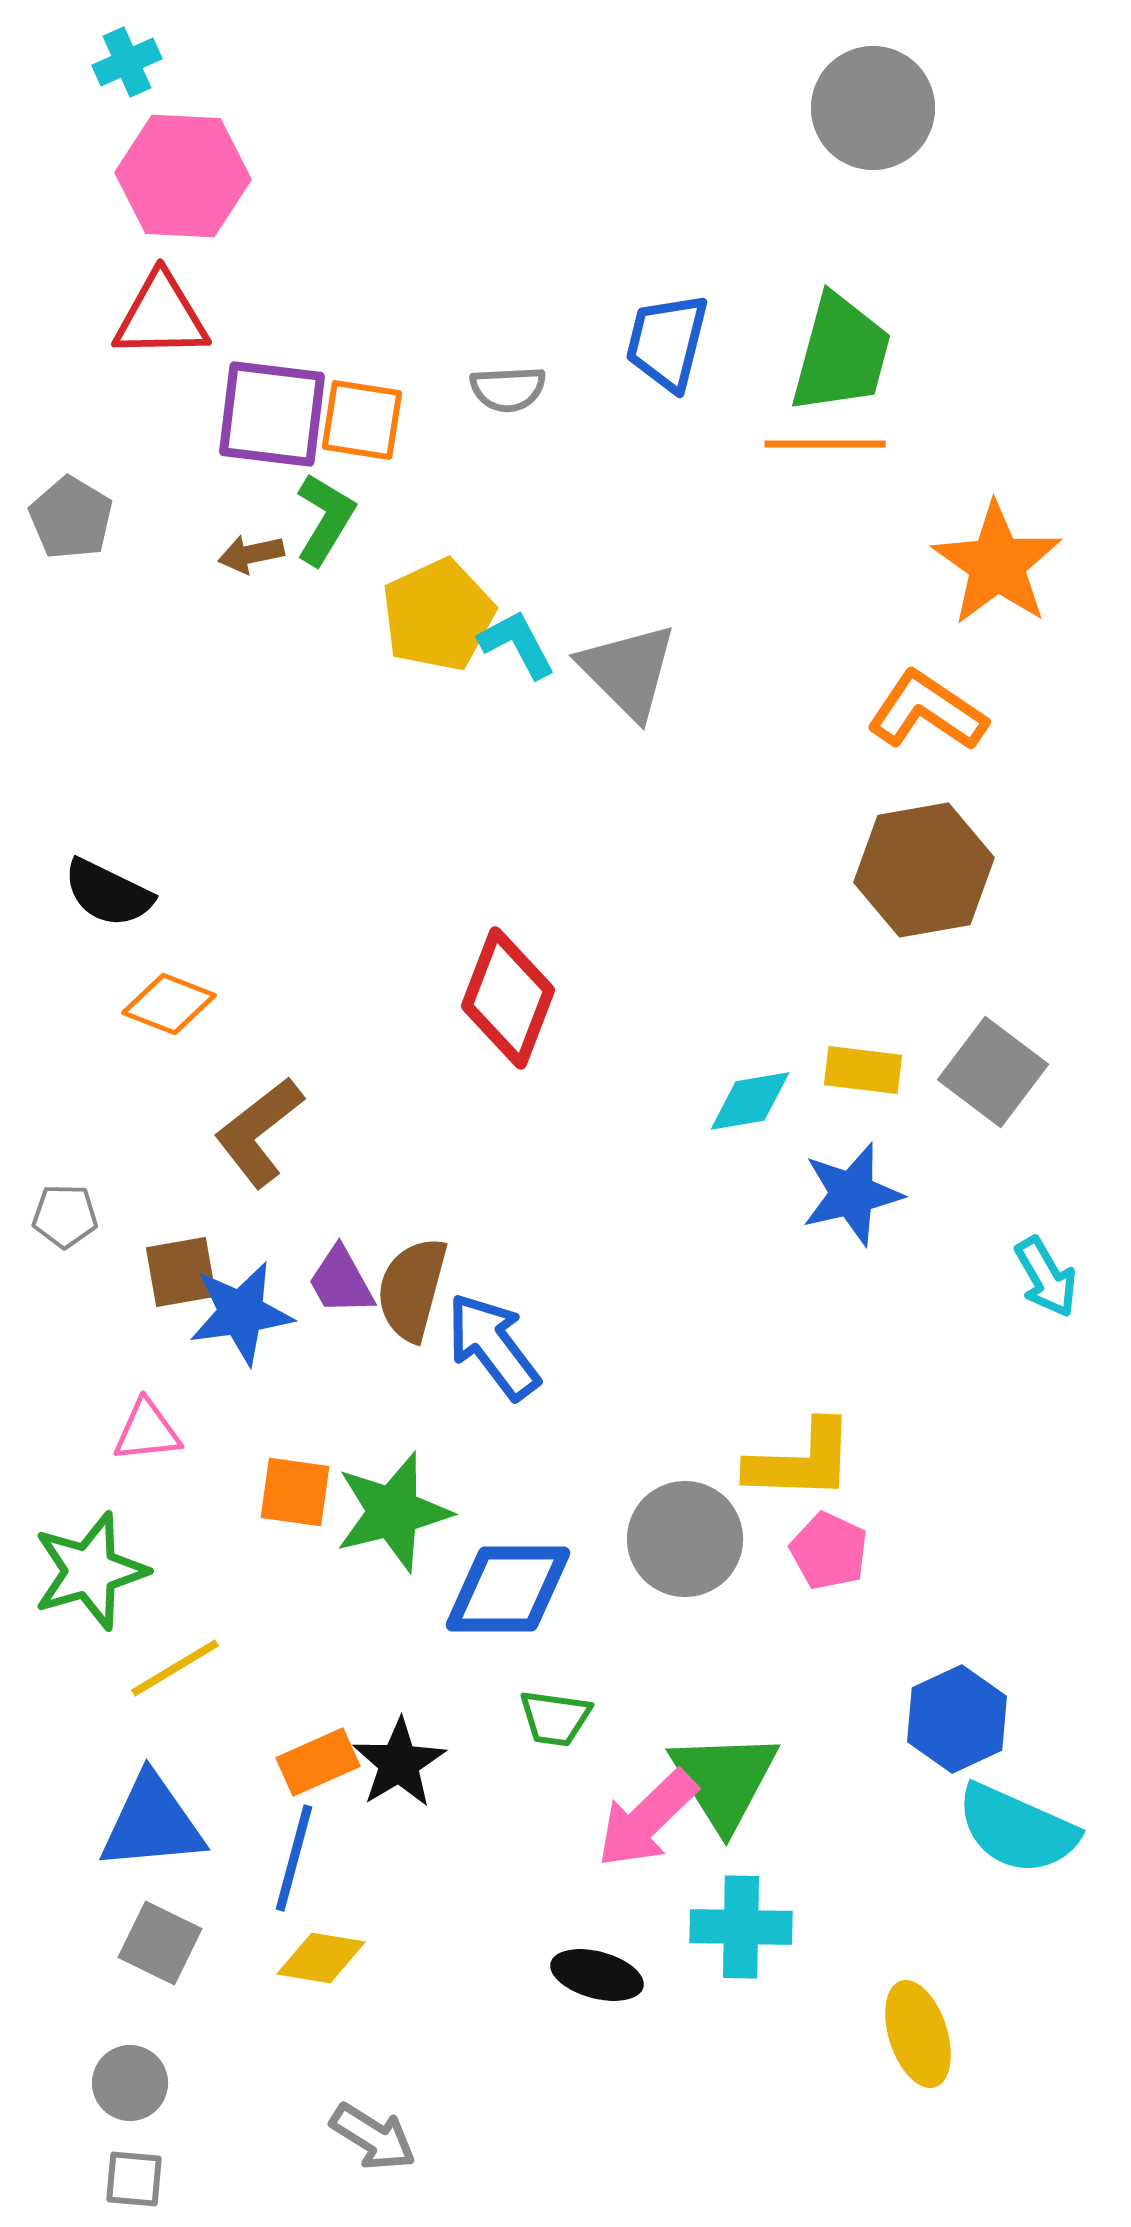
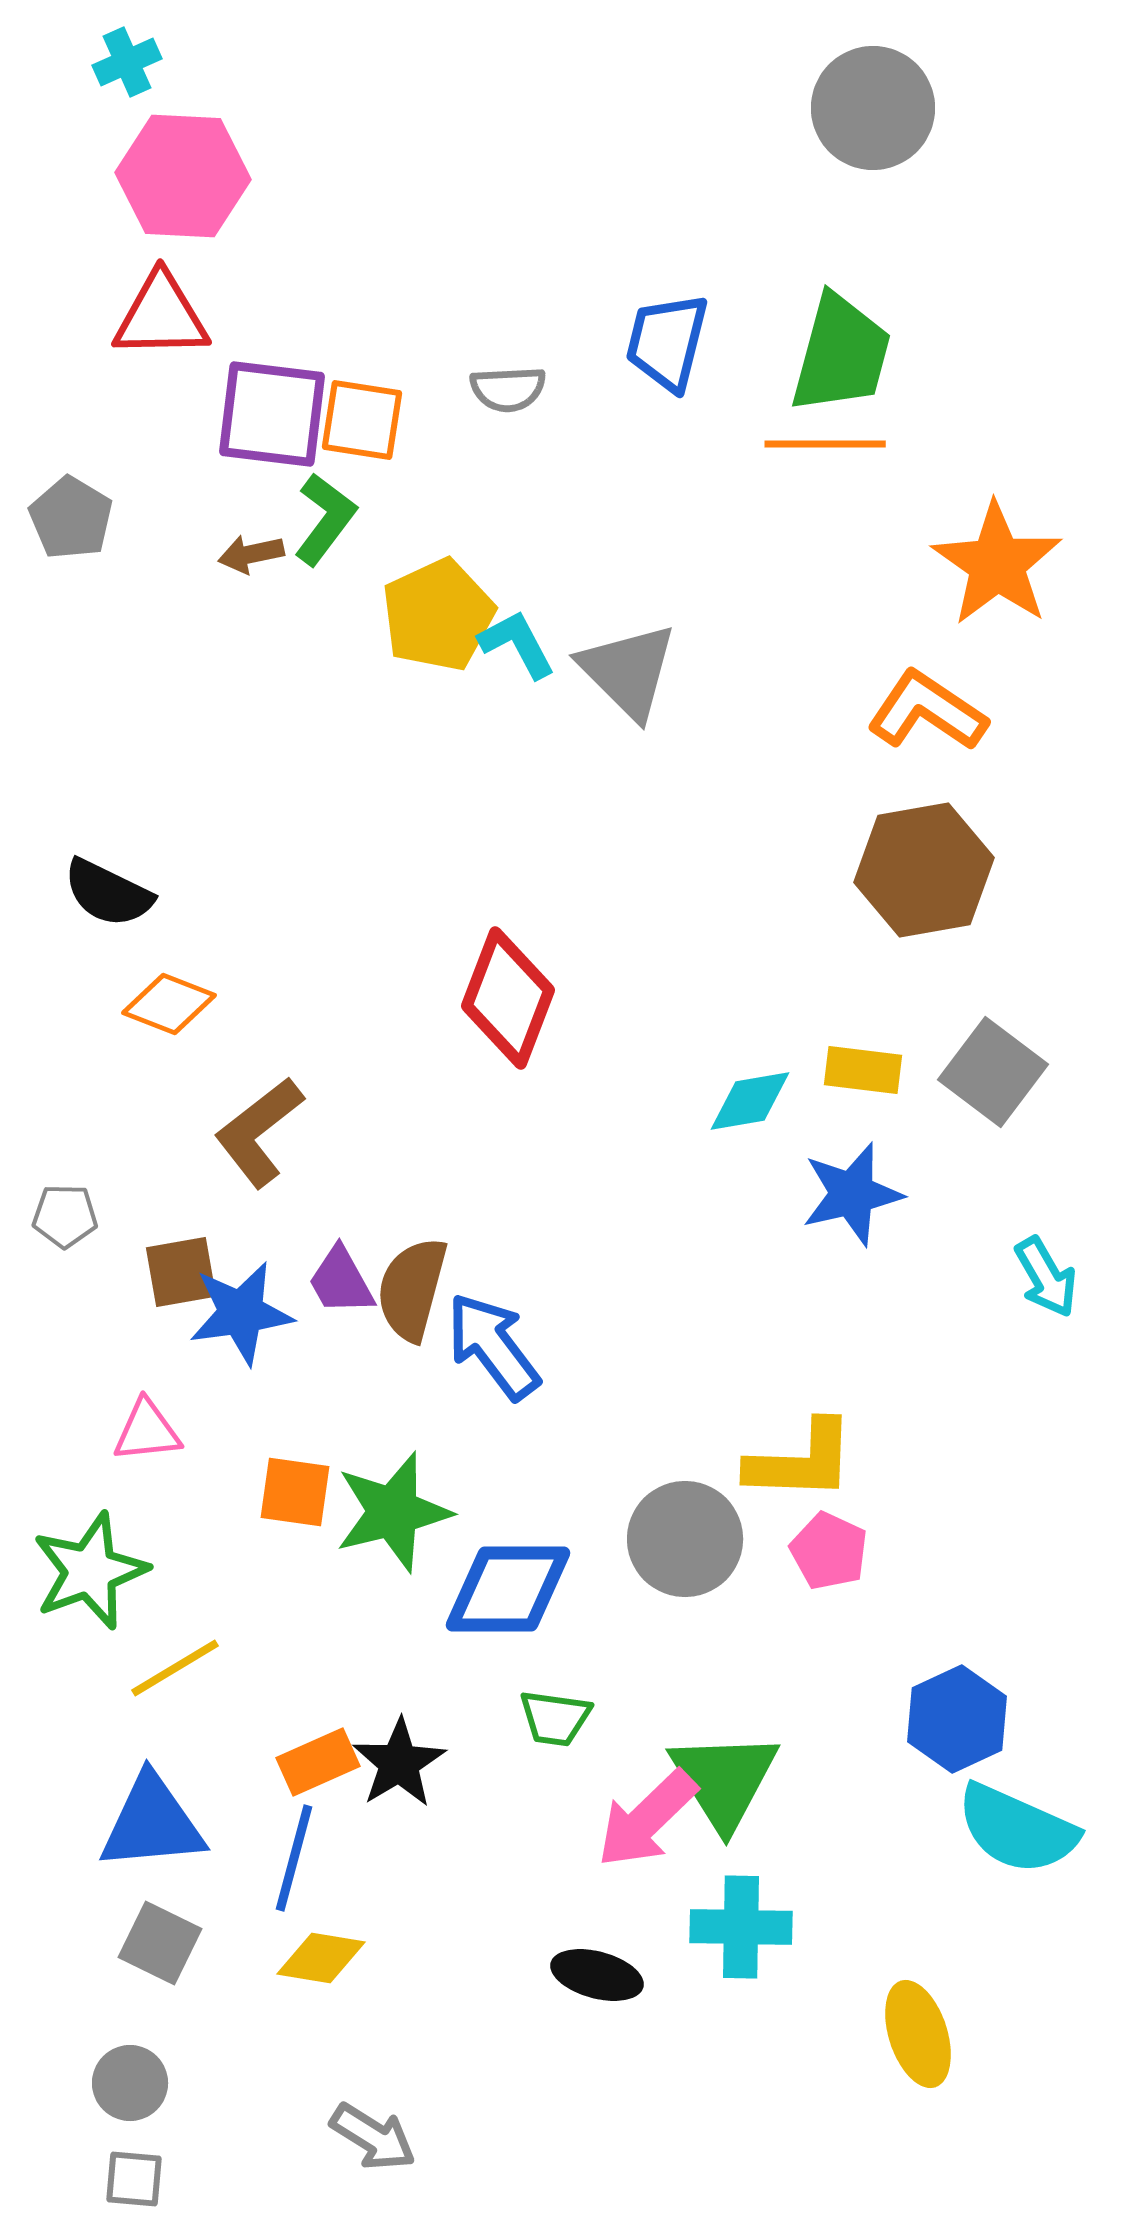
green L-shape at (325, 519): rotated 6 degrees clockwise
green star at (90, 1571): rotated 4 degrees counterclockwise
